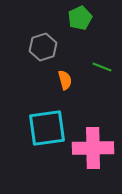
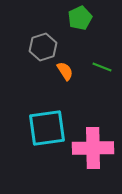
orange semicircle: moved 9 px up; rotated 18 degrees counterclockwise
